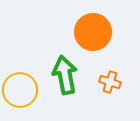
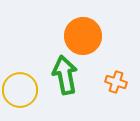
orange circle: moved 10 px left, 4 px down
orange cross: moved 6 px right
